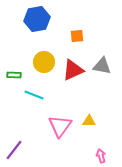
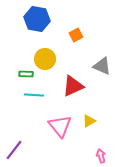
blue hexagon: rotated 20 degrees clockwise
orange square: moved 1 px left, 1 px up; rotated 24 degrees counterclockwise
yellow circle: moved 1 px right, 3 px up
gray triangle: rotated 12 degrees clockwise
red triangle: moved 16 px down
green rectangle: moved 12 px right, 1 px up
cyan line: rotated 18 degrees counterclockwise
yellow triangle: rotated 32 degrees counterclockwise
pink triangle: rotated 15 degrees counterclockwise
